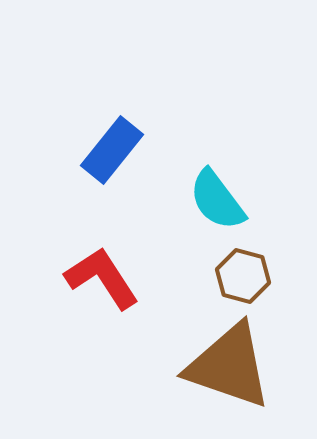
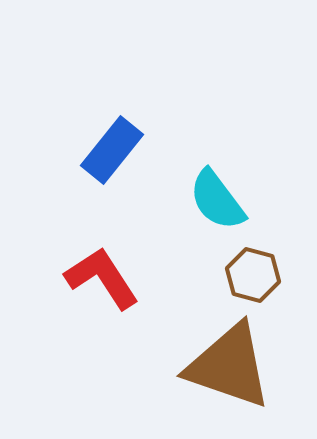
brown hexagon: moved 10 px right, 1 px up
